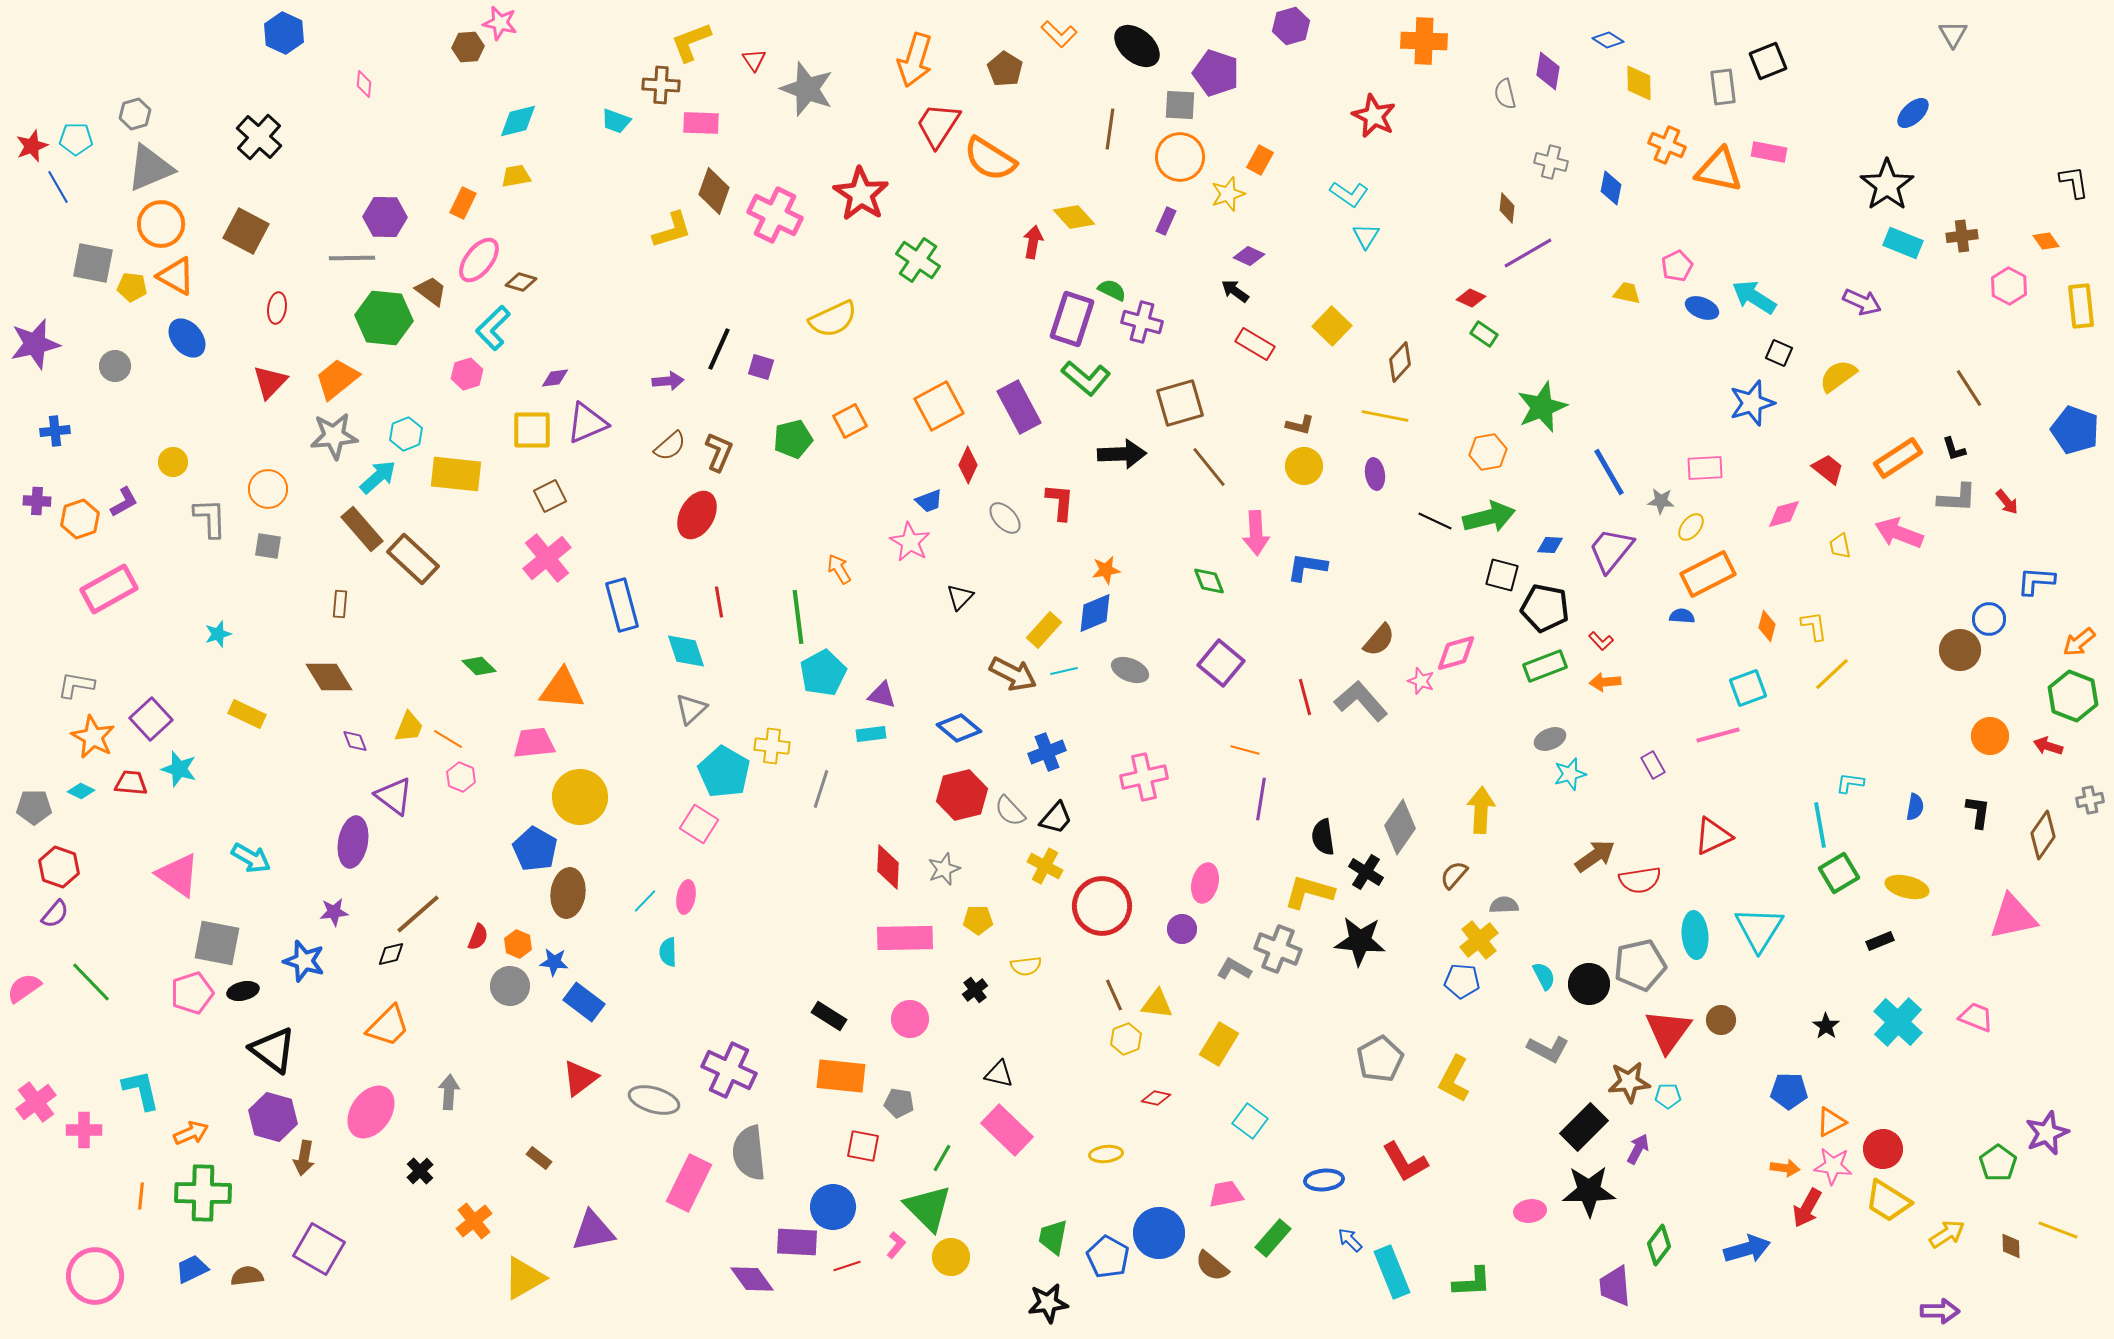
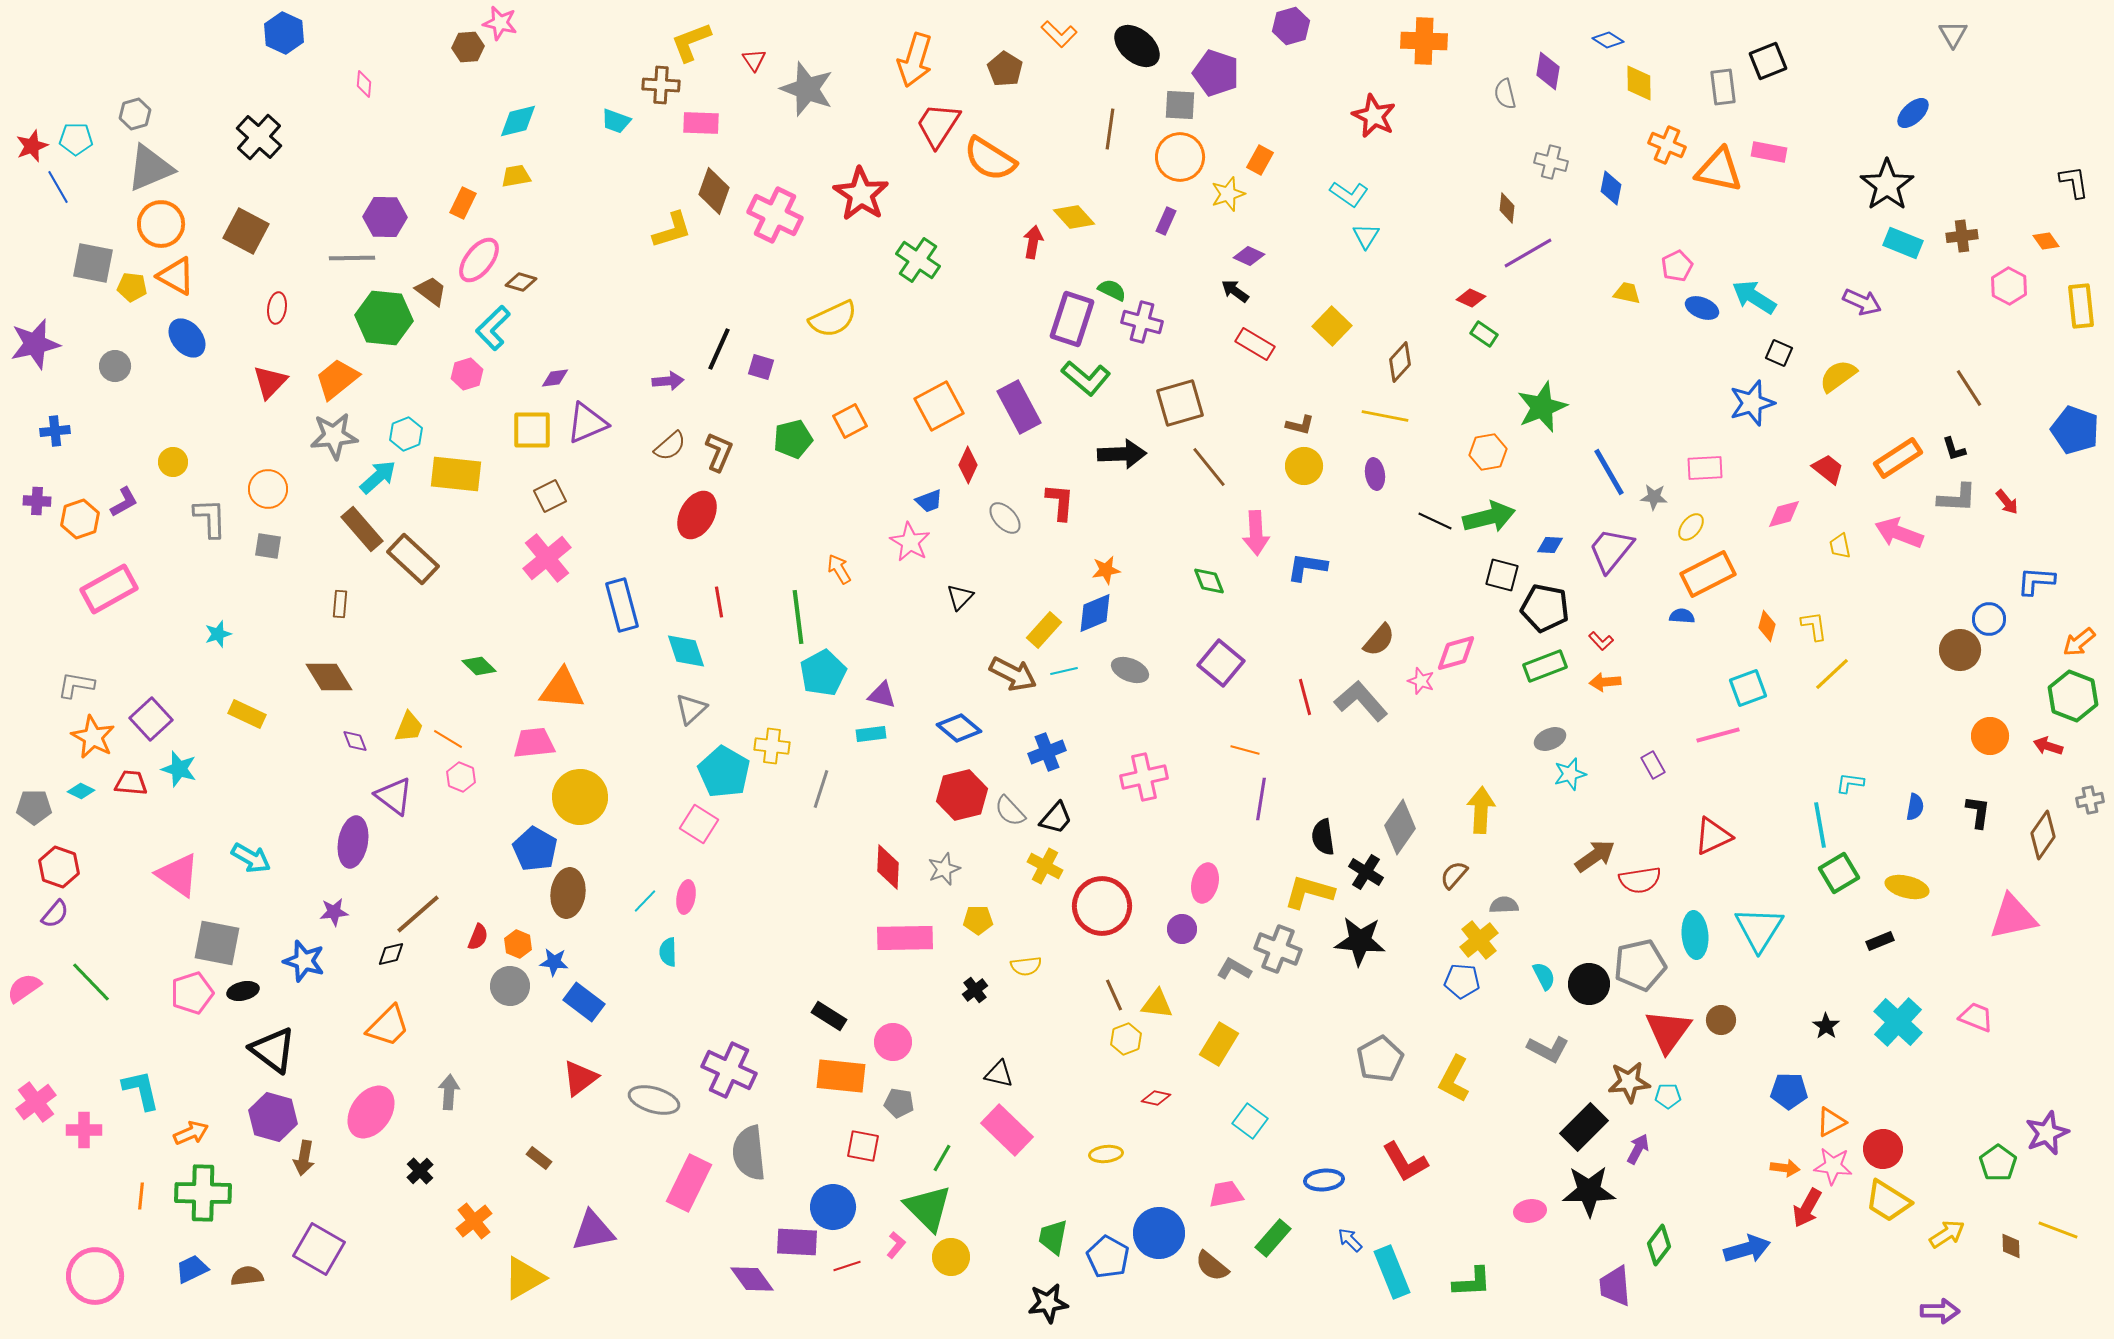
gray star at (1661, 501): moved 7 px left, 4 px up
pink circle at (910, 1019): moved 17 px left, 23 px down
